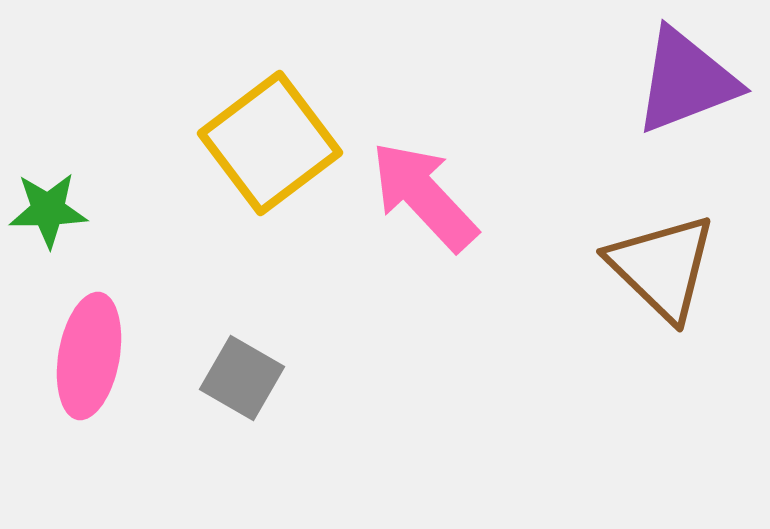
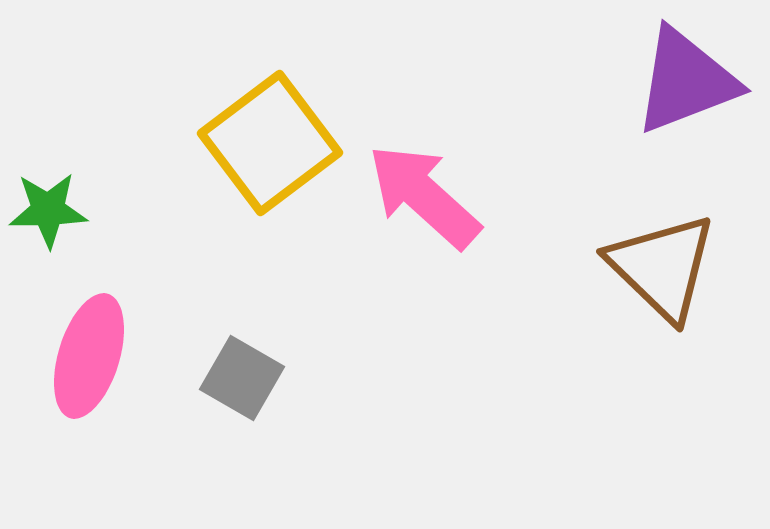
pink arrow: rotated 5 degrees counterclockwise
pink ellipse: rotated 7 degrees clockwise
